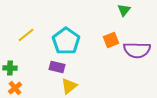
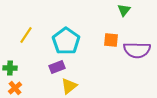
yellow line: rotated 18 degrees counterclockwise
orange square: rotated 28 degrees clockwise
purple rectangle: rotated 35 degrees counterclockwise
